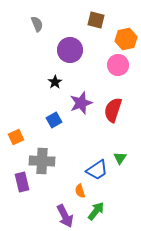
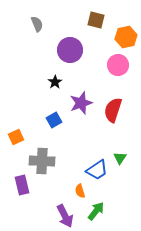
orange hexagon: moved 2 px up
purple rectangle: moved 3 px down
